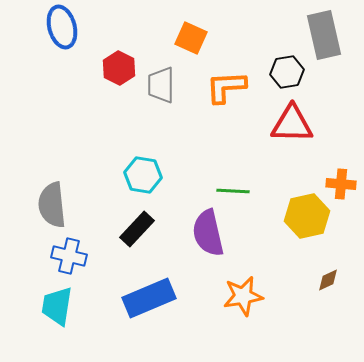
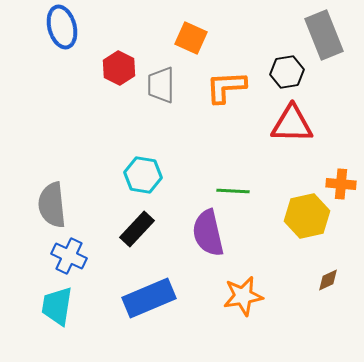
gray rectangle: rotated 9 degrees counterclockwise
blue cross: rotated 12 degrees clockwise
